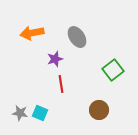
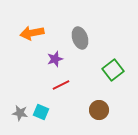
gray ellipse: moved 3 px right, 1 px down; rotated 15 degrees clockwise
red line: moved 1 px down; rotated 72 degrees clockwise
cyan square: moved 1 px right, 1 px up
